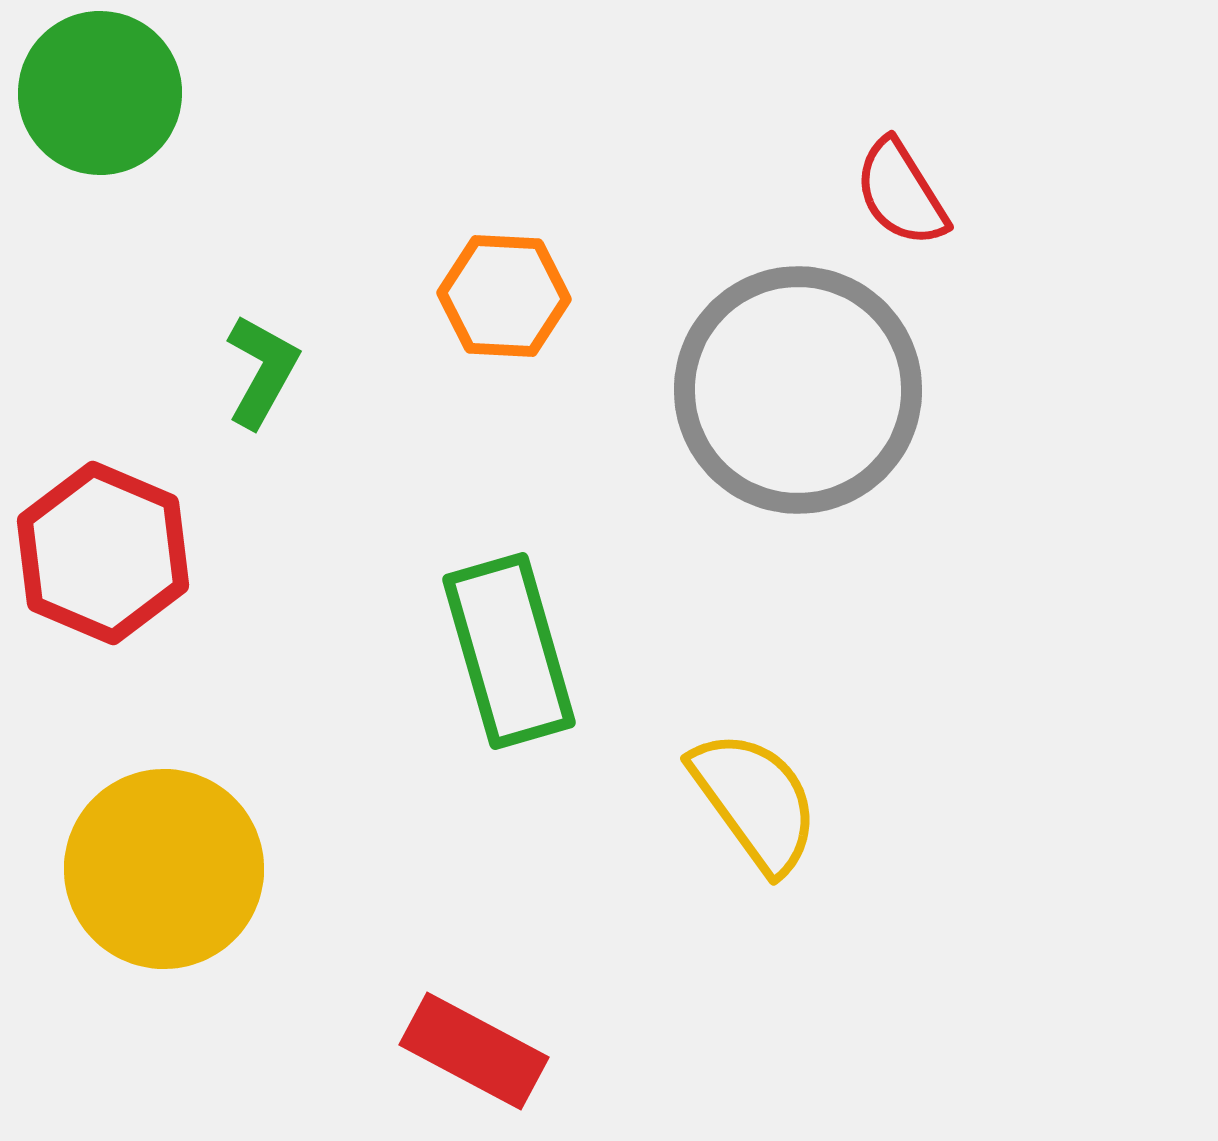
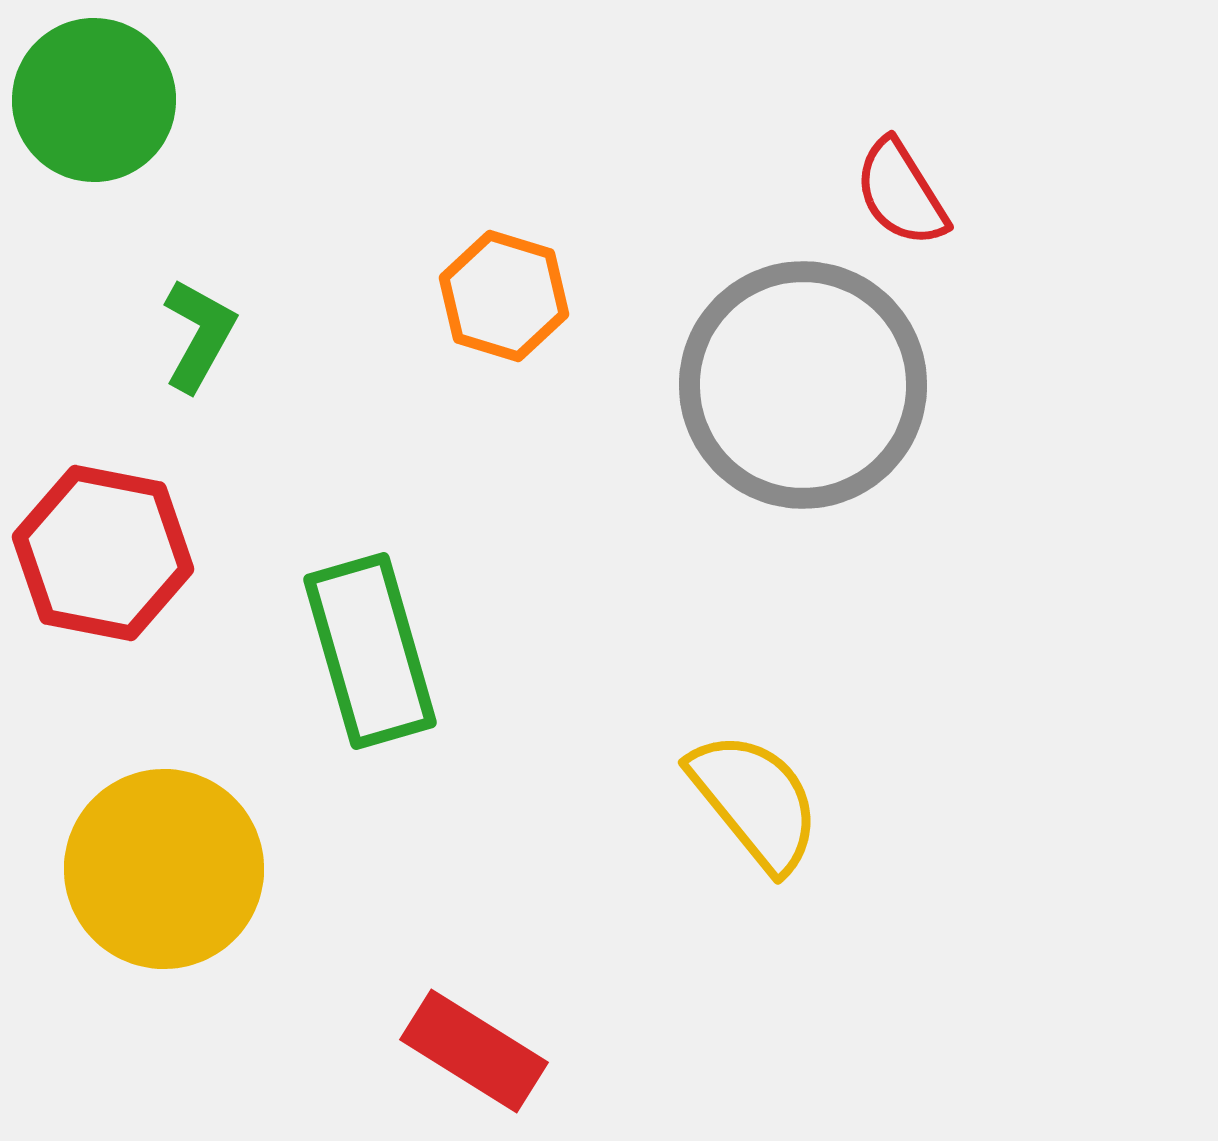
green circle: moved 6 px left, 7 px down
orange hexagon: rotated 14 degrees clockwise
green L-shape: moved 63 px left, 36 px up
gray circle: moved 5 px right, 5 px up
red hexagon: rotated 12 degrees counterclockwise
green rectangle: moved 139 px left
yellow semicircle: rotated 3 degrees counterclockwise
red rectangle: rotated 4 degrees clockwise
